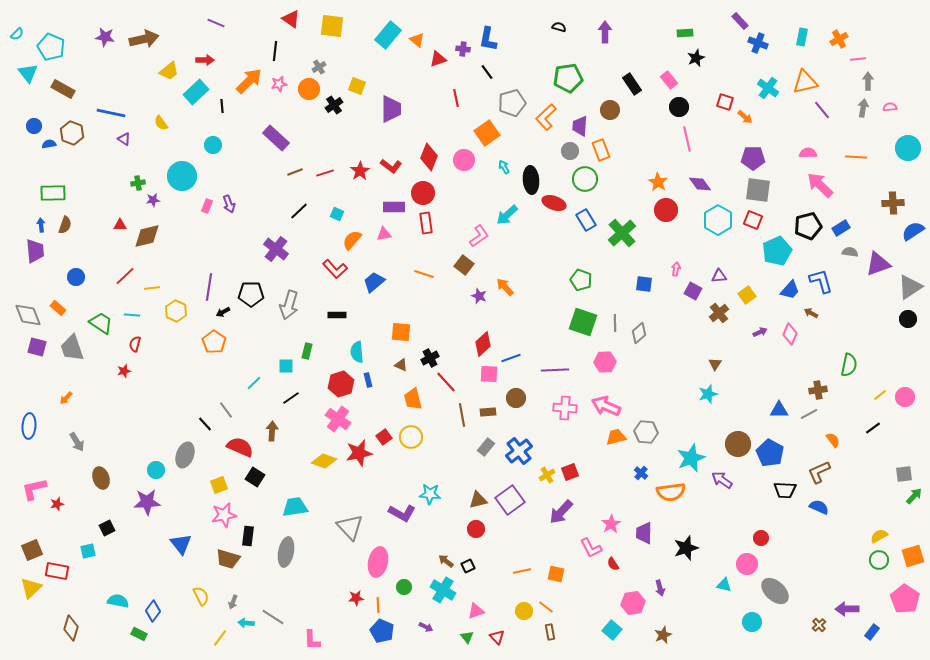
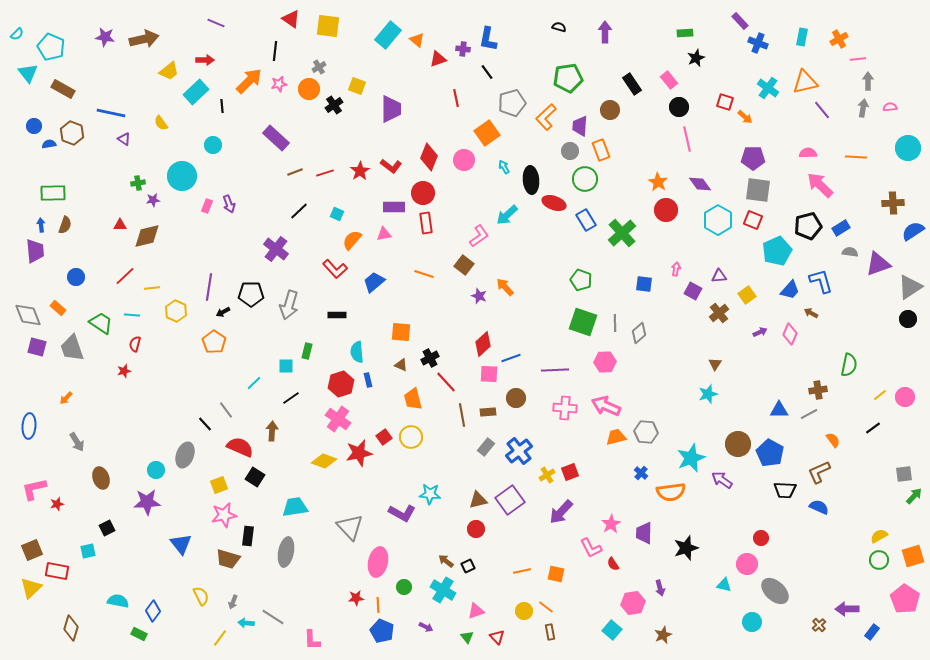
yellow square at (332, 26): moved 4 px left
